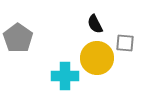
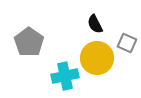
gray pentagon: moved 11 px right, 4 px down
gray square: moved 2 px right; rotated 18 degrees clockwise
cyan cross: rotated 12 degrees counterclockwise
